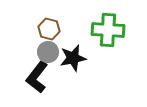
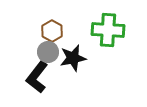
brown hexagon: moved 3 px right, 2 px down; rotated 15 degrees clockwise
